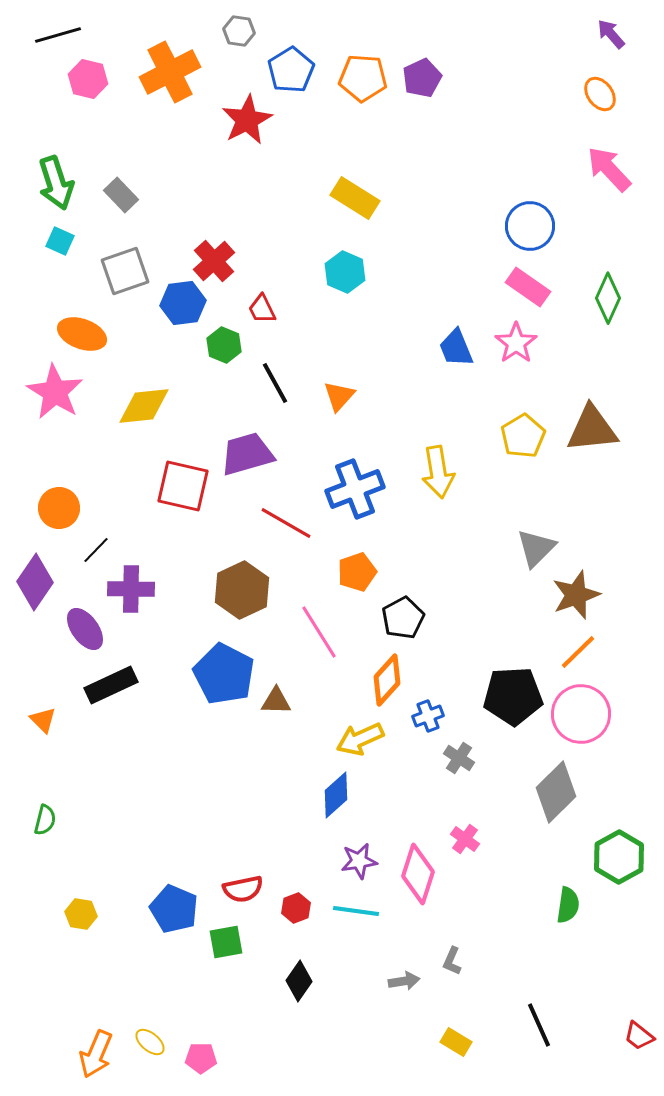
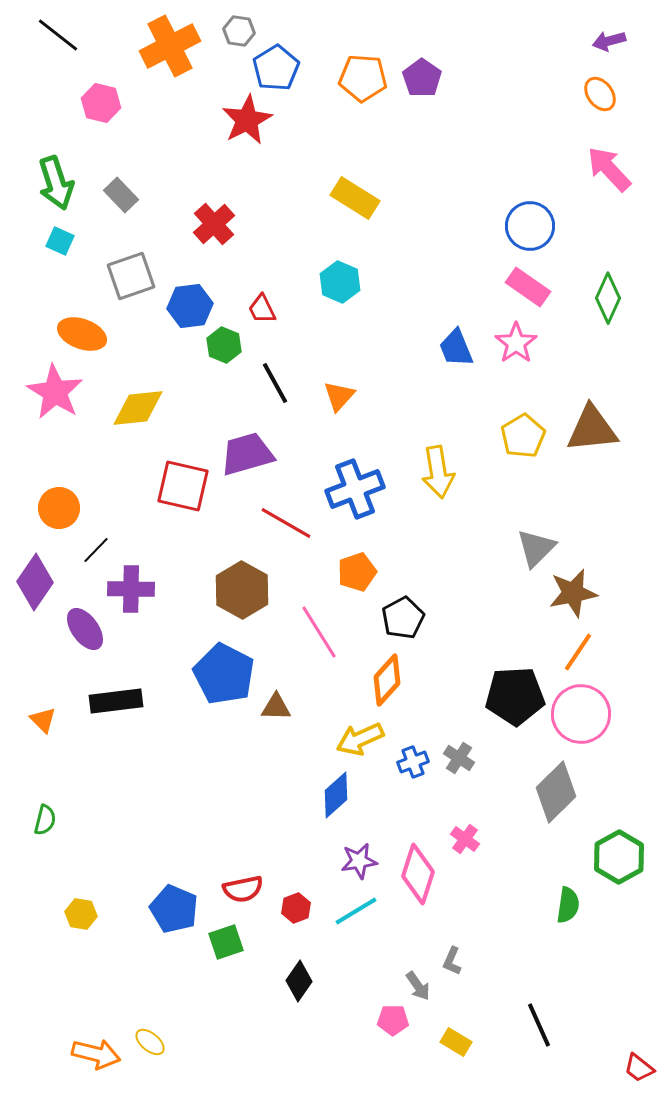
purple arrow at (611, 34): moved 2 px left, 7 px down; rotated 64 degrees counterclockwise
black line at (58, 35): rotated 54 degrees clockwise
blue pentagon at (291, 70): moved 15 px left, 2 px up
orange cross at (170, 72): moved 26 px up
purple pentagon at (422, 78): rotated 12 degrees counterclockwise
pink hexagon at (88, 79): moved 13 px right, 24 px down
red cross at (214, 261): moved 37 px up
gray square at (125, 271): moved 6 px right, 5 px down
cyan hexagon at (345, 272): moved 5 px left, 10 px down
blue hexagon at (183, 303): moved 7 px right, 3 px down
yellow diamond at (144, 406): moved 6 px left, 2 px down
brown hexagon at (242, 590): rotated 6 degrees counterclockwise
brown star at (576, 595): moved 3 px left, 2 px up; rotated 9 degrees clockwise
orange line at (578, 652): rotated 12 degrees counterclockwise
black rectangle at (111, 685): moved 5 px right, 16 px down; rotated 18 degrees clockwise
black pentagon at (513, 696): moved 2 px right
brown triangle at (276, 701): moved 6 px down
blue cross at (428, 716): moved 15 px left, 46 px down
cyan line at (356, 911): rotated 39 degrees counterclockwise
green square at (226, 942): rotated 9 degrees counterclockwise
gray arrow at (404, 981): moved 14 px right, 5 px down; rotated 64 degrees clockwise
red trapezoid at (639, 1036): moved 32 px down
orange arrow at (96, 1054): rotated 99 degrees counterclockwise
pink pentagon at (201, 1058): moved 192 px right, 38 px up
